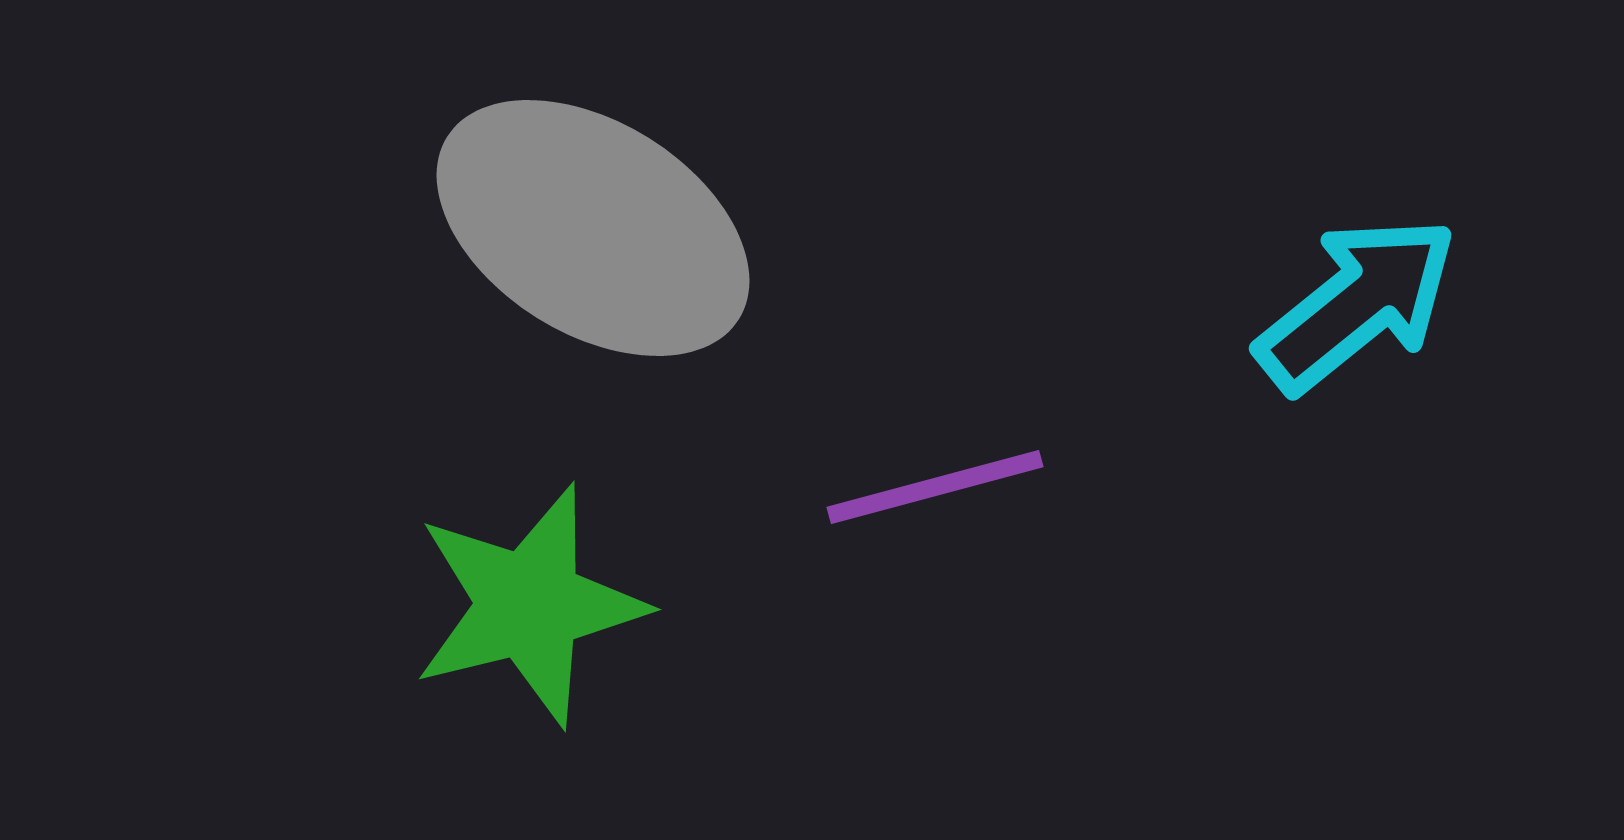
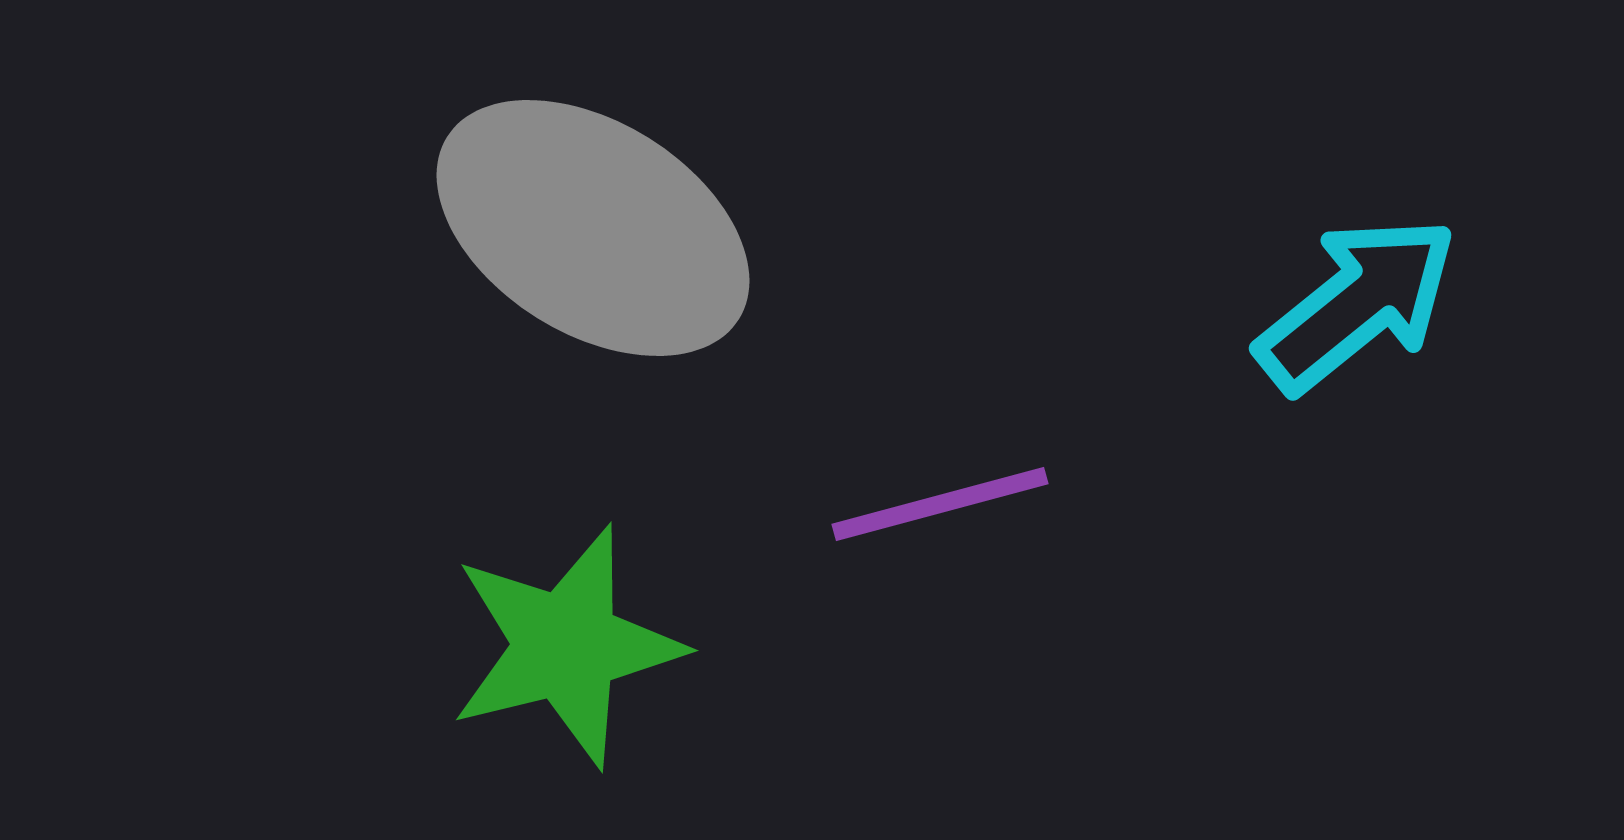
purple line: moved 5 px right, 17 px down
green star: moved 37 px right, 41 px down
